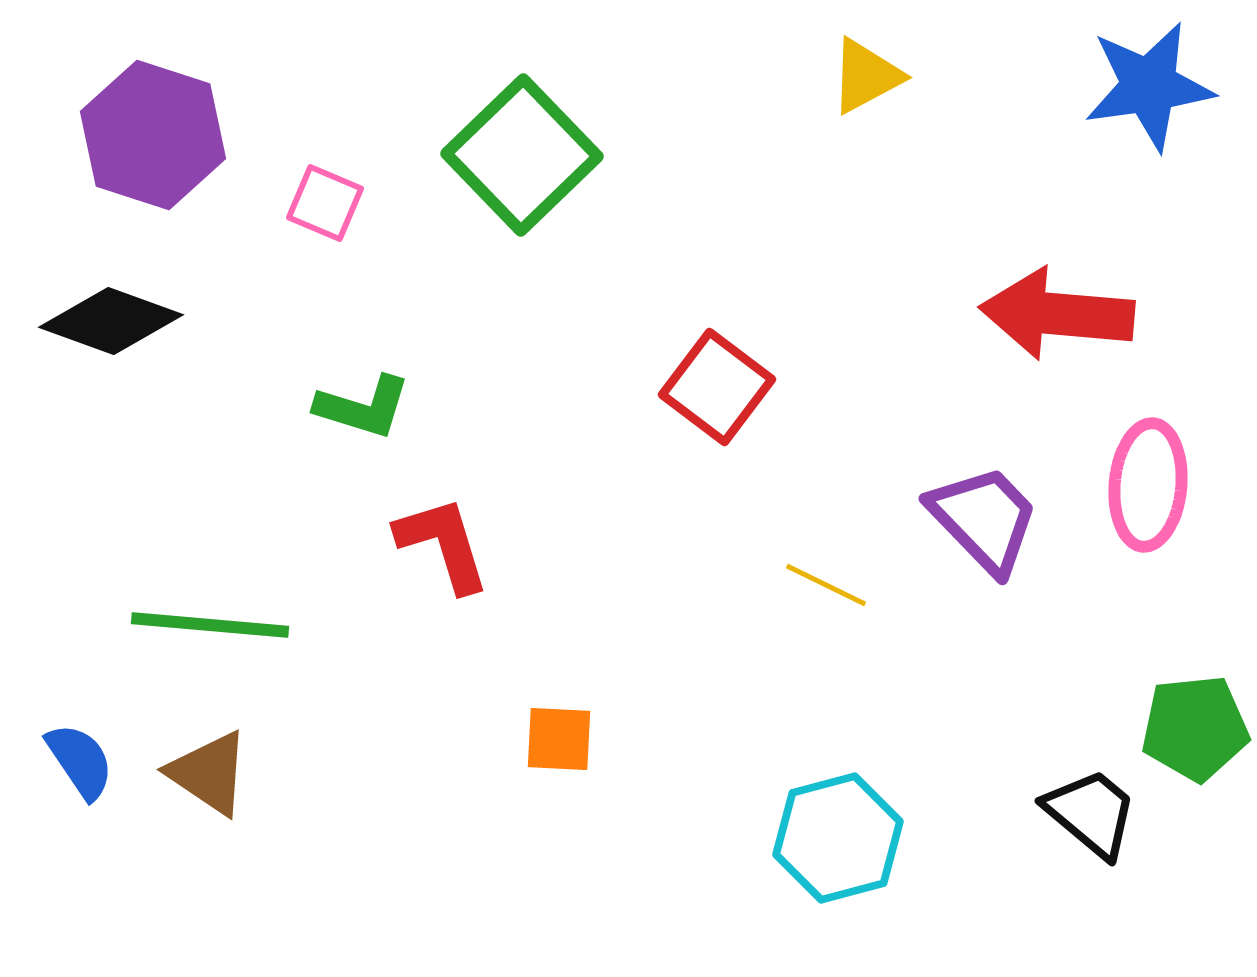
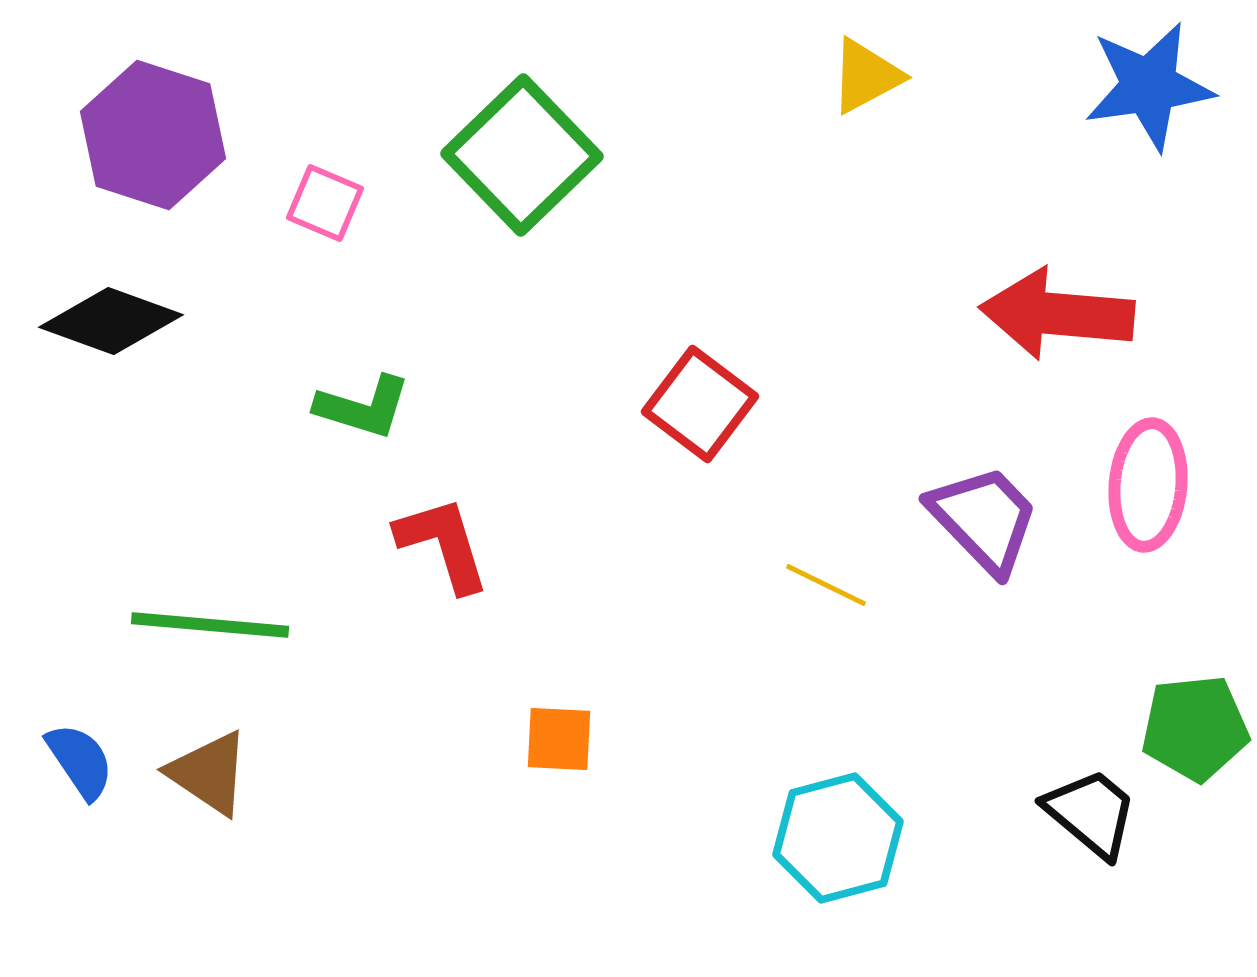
red square: moved 17 px left, 17 px down
